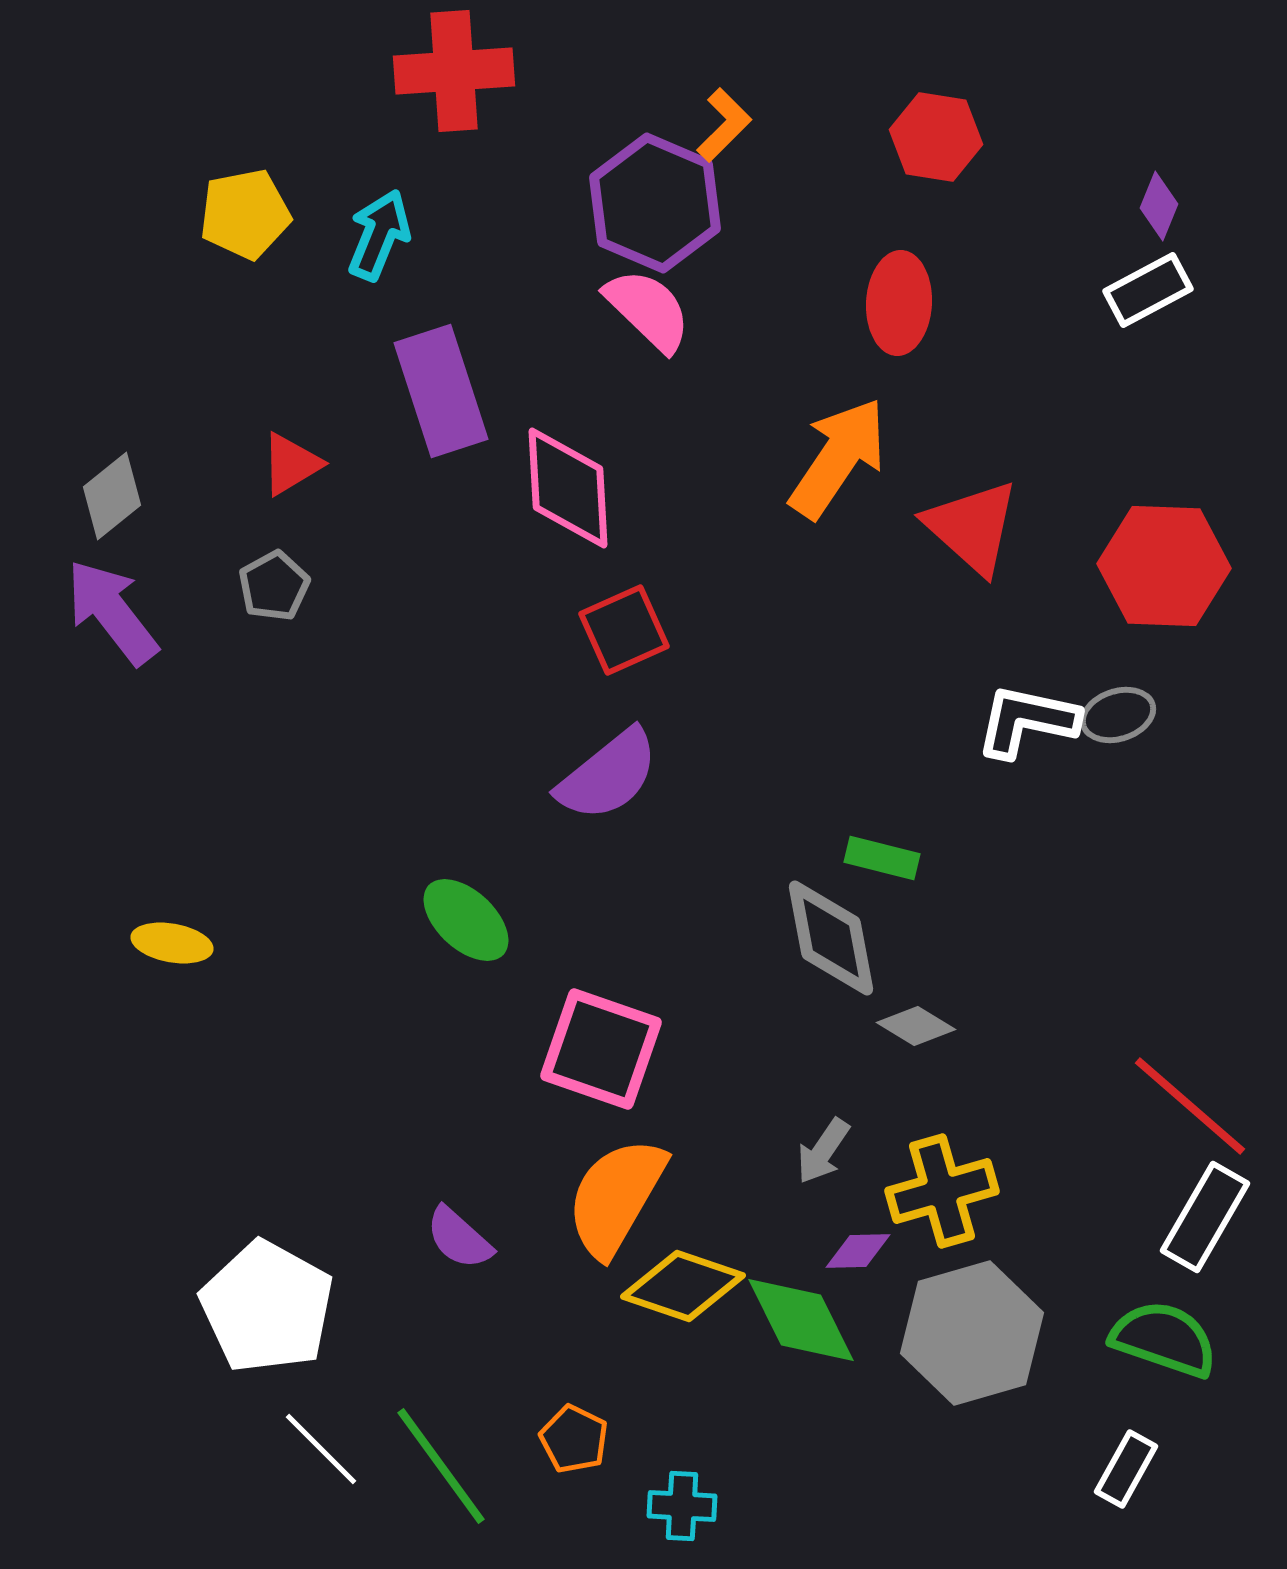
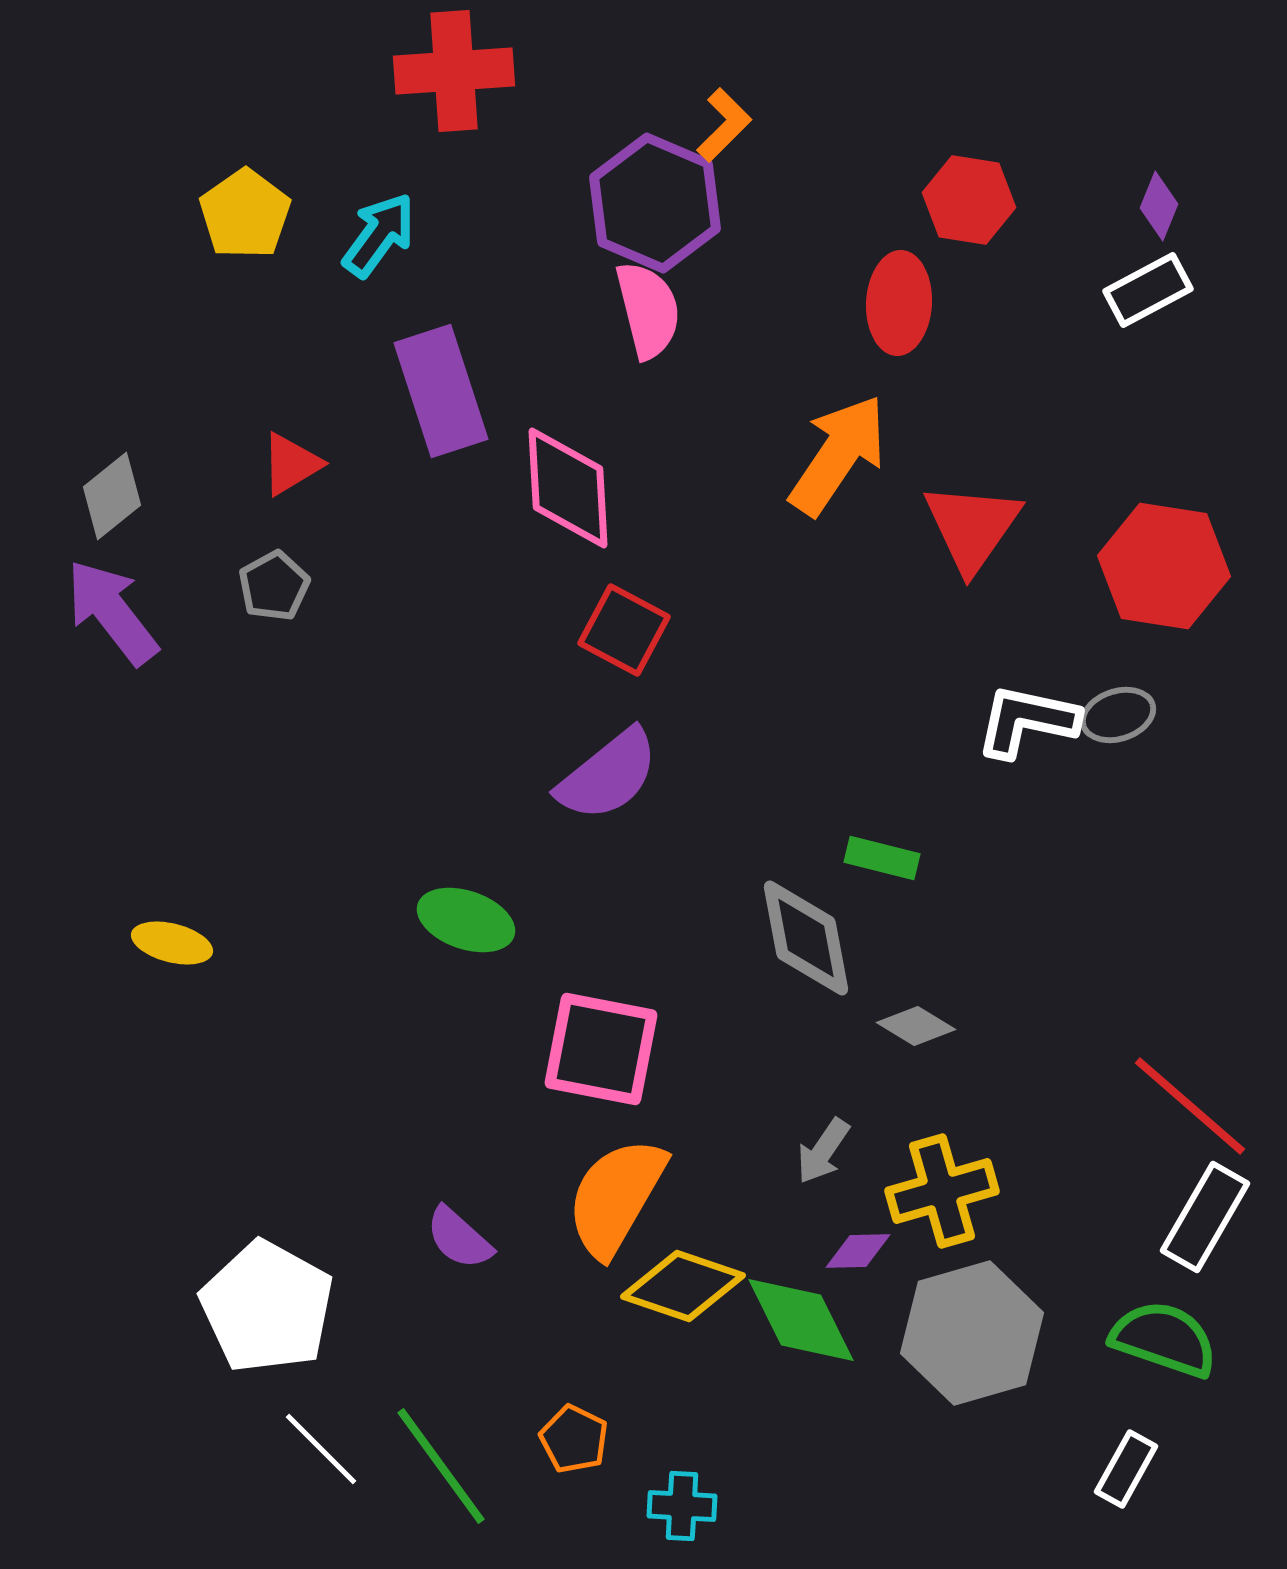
red hexagon at (936, 137): moved 33 px right, 63 px down
yellow pentagon at (245, 214): rotated 24 degrees counterclockwise
cyan arrow at (379, 235): rotated 14 degrees clockwise
pink semicircle at (648, 310): rotated 32 degrees clockwise
orange arrow at (838, 458): moved 3 px up
red triangle at (972, 527): rotated 23 degrees clockwise
red hexagon at (1164, 566): rotated 7 degrees clockwise
red square at (624, 630): rotated 38 degrees counterclockwise
green ellipse at (466, 920): rotated 24 degrees counterclockwise
gray diamond at (831, 938): moved 25 px left
yellow ellipse at (172, 943): rotated 4 degrees clockwise
pink square at (601, 1049): rotated 8 degrees counterclockwise
